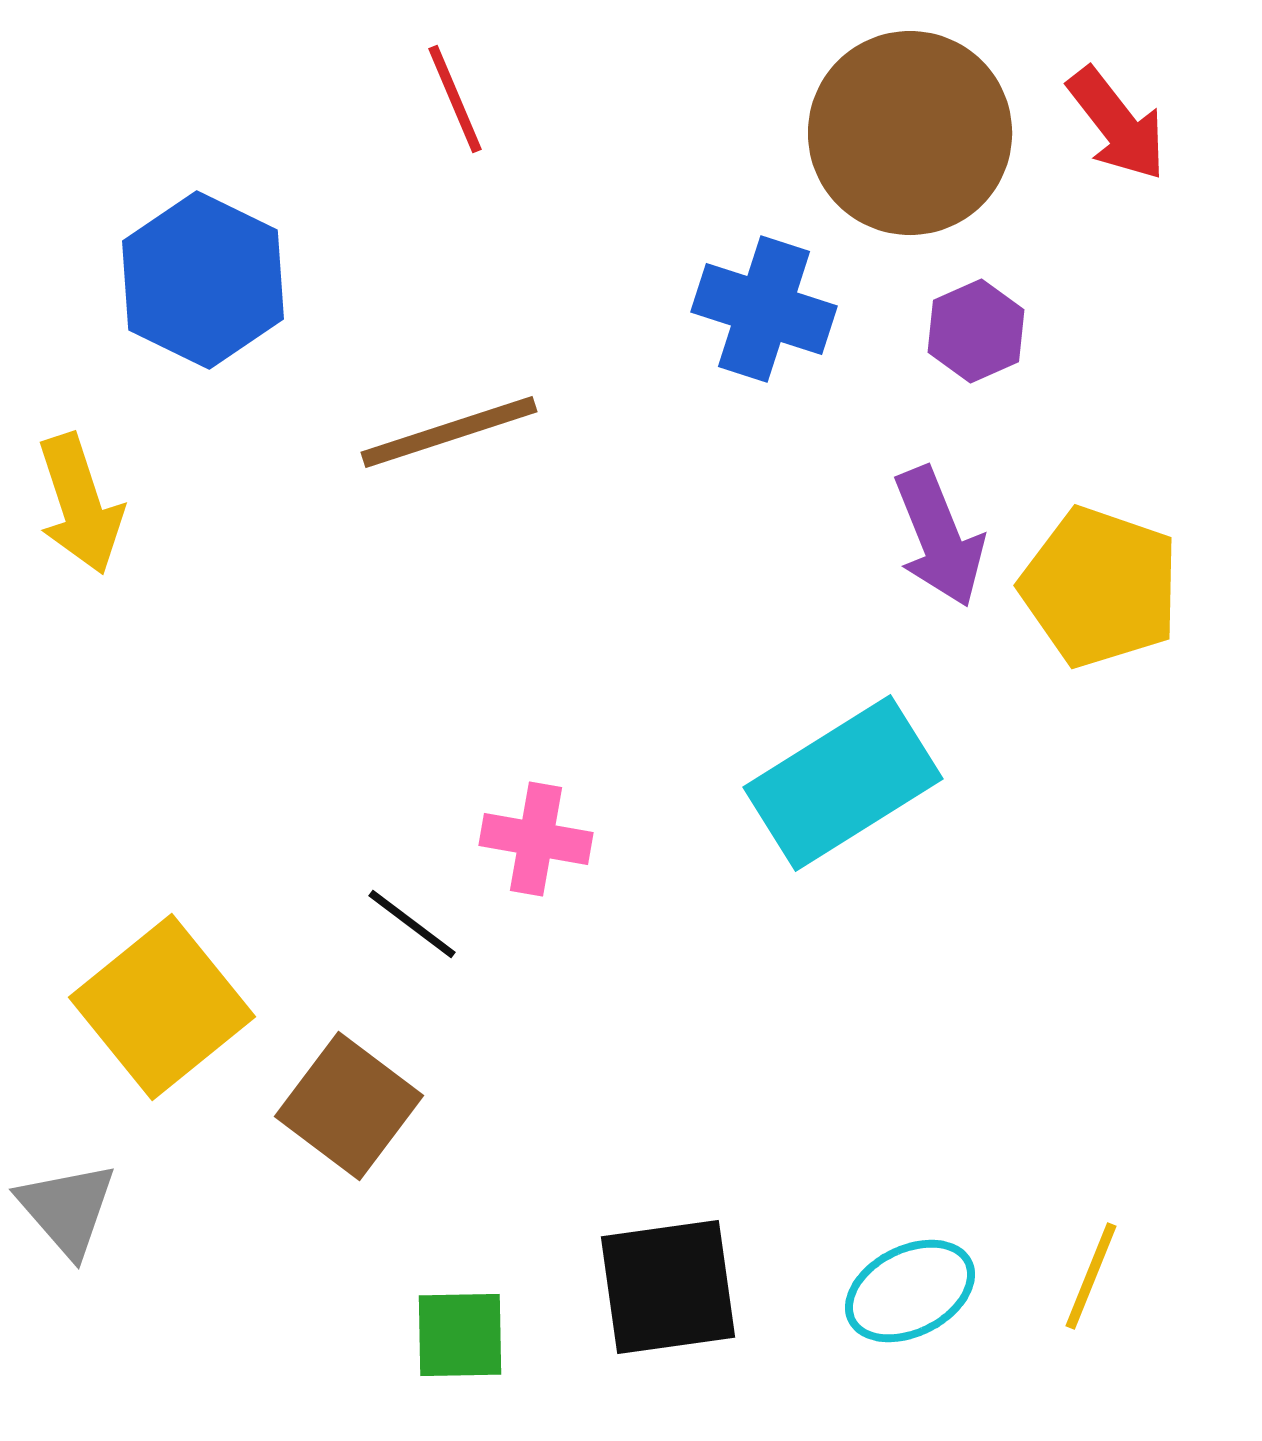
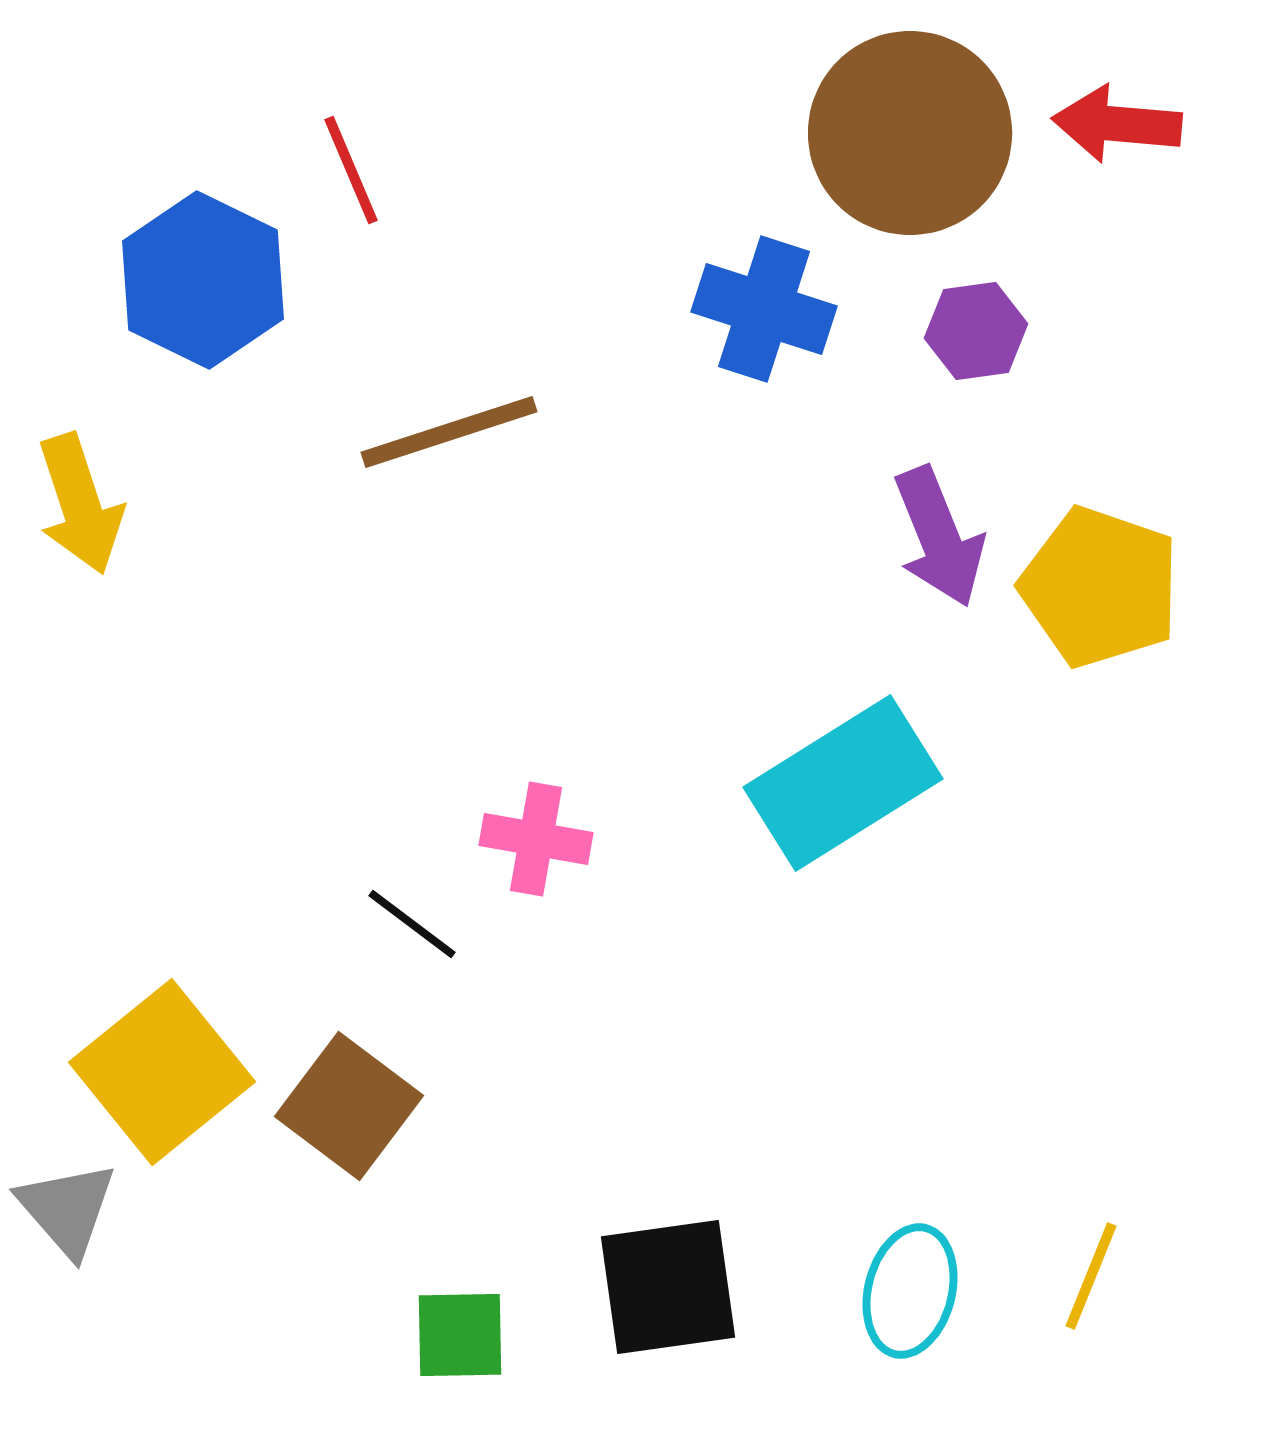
red line: moved 104 px left, 71 px down
red arrow: rotated 133 degrees clockwise
purple hexagon: rotated 16 degrees clockwise
yellow square: moved 65 px down
cyan ellipse: rotated 49 degrees counterclockwise
